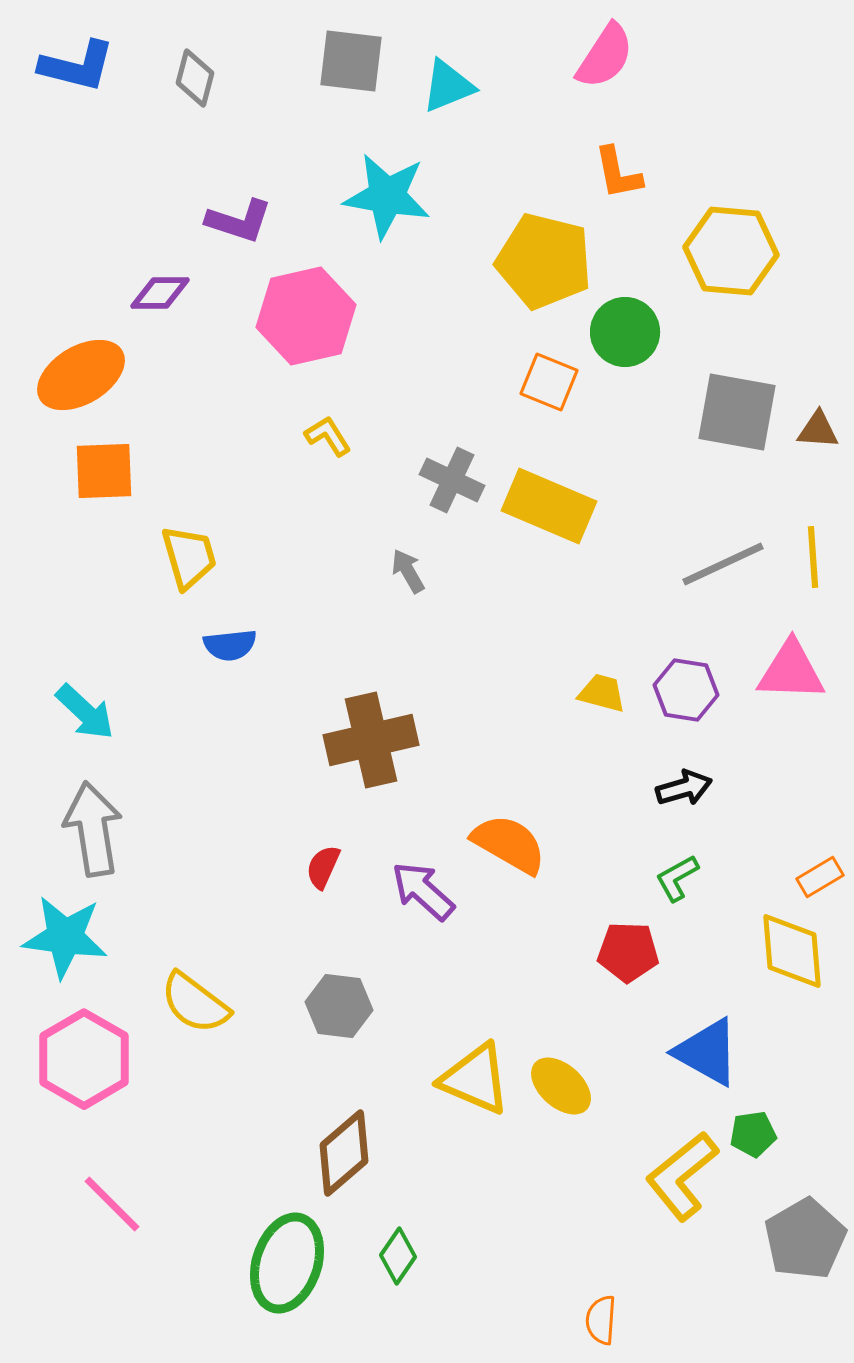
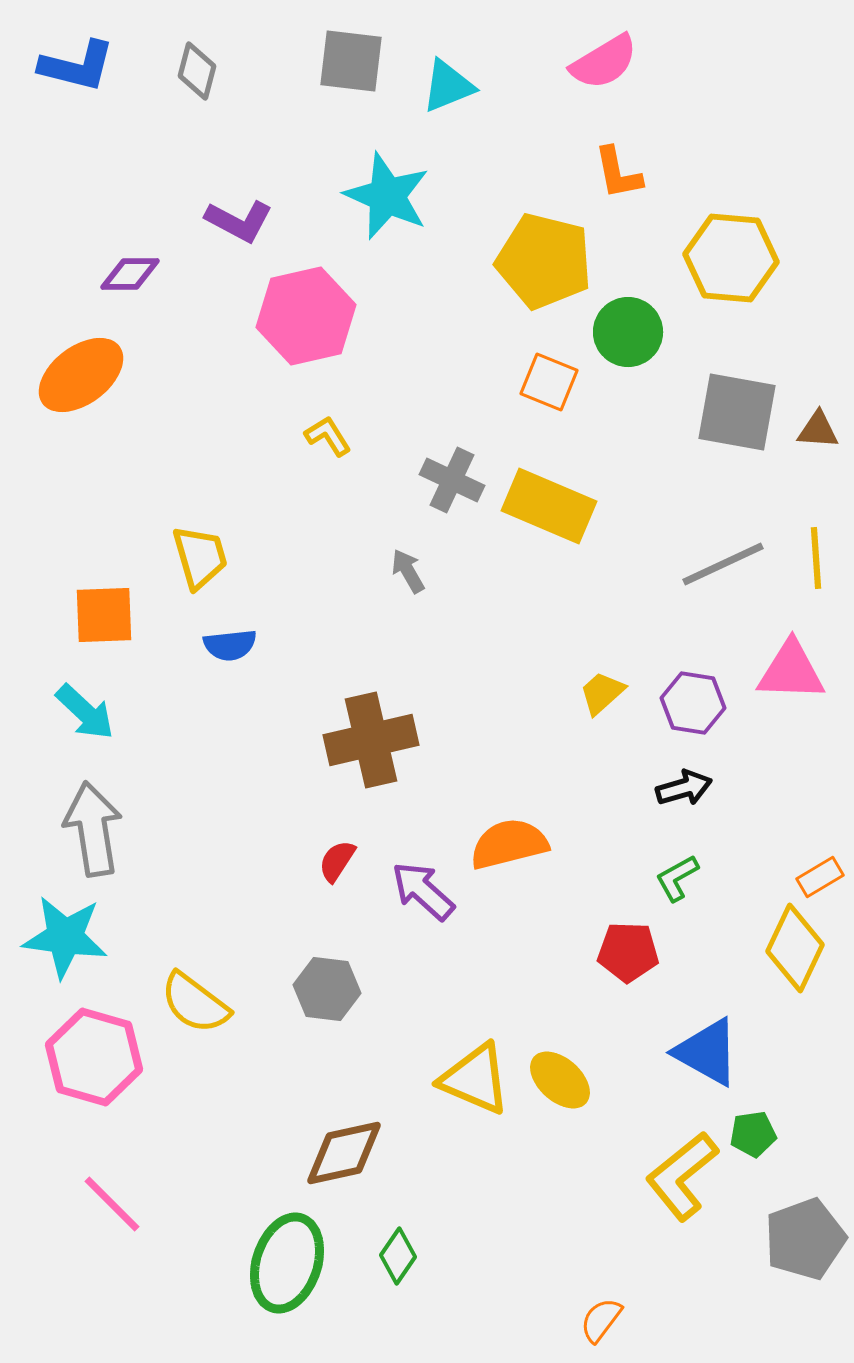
pink semicircle at (605, 56): moved 1 px left, 6 px down; rotated 26 degrees clockwise
gray diamond at (195, 78): moved 2 px right, 7 px up
cyan star at (387, 196): rotated 14 degrees clockwise
purple L-shape at (239, 221): rotated 10 degrees clockwise
yellow hexagon at (731, 251): moved 7 px down
purple diamond at (160, 293): moved 30 px left, 19 px up
green circle at (625, 332): moved 3 px right
orange ellipse at (81, 375): rotated 6 degrees counterclockwise
orange square at (104, 471): moved 144 px down
yellow trapezoid at (189, 557): moved 11 px right
yellow line at (813, 557): moved 3 px right, 1 px down
purple hexagon at (686, 690): moved 7 px right, 13 px down
yellow trapezoid at (602, 693): rotated 57 degrees counterclockwise
orange semicircle at (509, 844): rotated 44 degrees counterclockwise
red semicircle at (323, 867): moved 14 px right, 6 px up; rotated 9 degrees clockwise
yellow diamond at (792, 951): moved 3 px right, 3 px up; rotated 30 degrees clockwise
gray hexagon at (339, 1006): moved 12 px left, 17 px up
pink hexagon at (84, 1059): moved 10 px right, 2 px up; rotated 14 degrees counterclockwise
yellow ellipse at (561, 1086): moved 1 px left, 6 px up
brown diamond at (344, 1153): rotated 28 degrees clockwise
gray pentagon at (805, 1239): rotated 10 degrees clockwise
orange semicircle at (601, 1320): rotated 33 degrees clockwise
